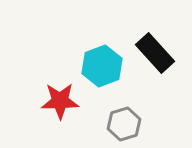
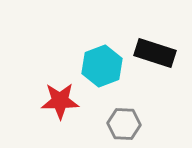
black rectangle: rotated 30 degrees counterclockwise
gray hexagon: rotated 20 degrees clockwise
